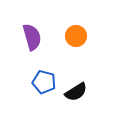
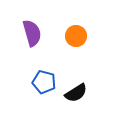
purple semicircle: moved 4 px up
black semicircle: moved 1 px down
